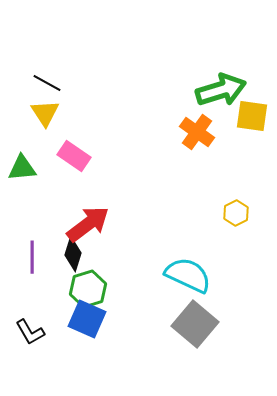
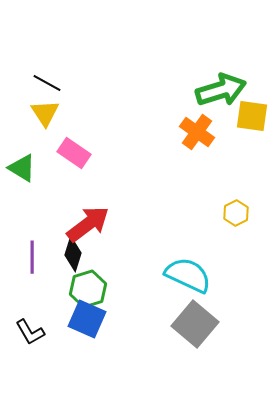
pink rectangle: moved 3 px up
green triangle: rotated 36 degrees clockwise
